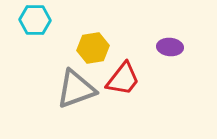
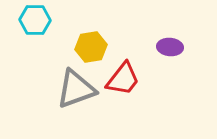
yellow hexagon: moved 2 px left, 1 px up
